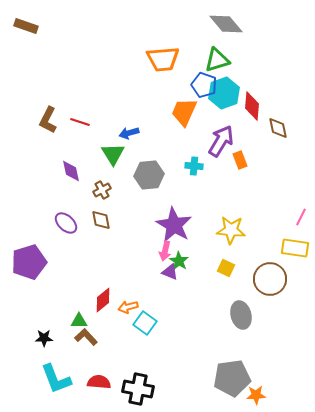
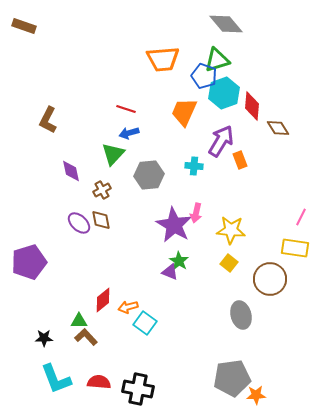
brown rectangle at (26, 26): moved 2 px left
blue pentagon at (204, 85): moved 9 px up
red line at (80, 122): moved 46 px right, 13 px up
brown diamond at (278, 128): rotated 20 degrees counterclockwise
green triangle at (113, 154): rotated 15 degrees clockwise
purple ellipse at (66, 223): moved 13 px right
pink arrow at (165, 251): moved 31 px right, 38 px up
yellow square at (226, 268): moved 3 px right, 5 px up; rotated 12 degrees clockwise
